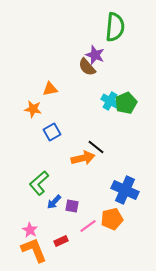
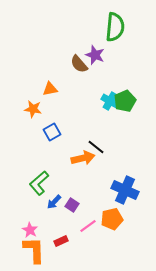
brown semicircle: moved 8 px left, 3 px up
green pentagon: moved 1 px left, 2 px up
purple square: moved 1 px up; rotated 24 degrees clockwise
orange L-shape: rotated 20 degrees clockwise
